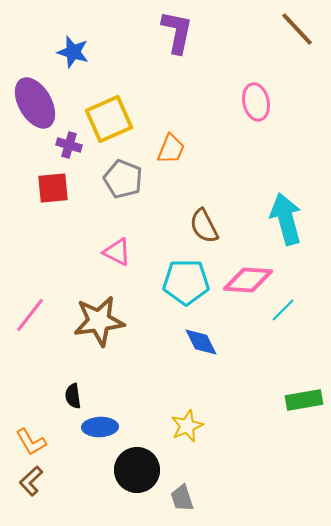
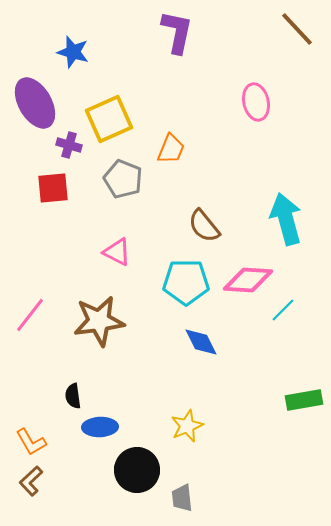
brown semicircle: rotated 12 degrees counterclockwise
gray trapezoid: rotated 12 degrees clockwise
